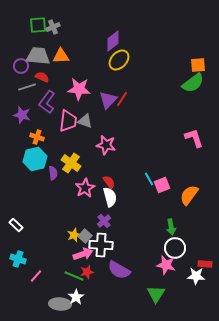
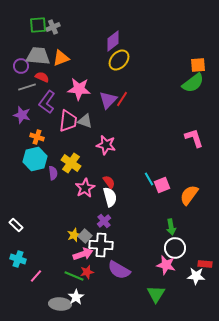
orange triangle at (61, 56): moved 2 px down; rotated 18 degrees counterclockwise
